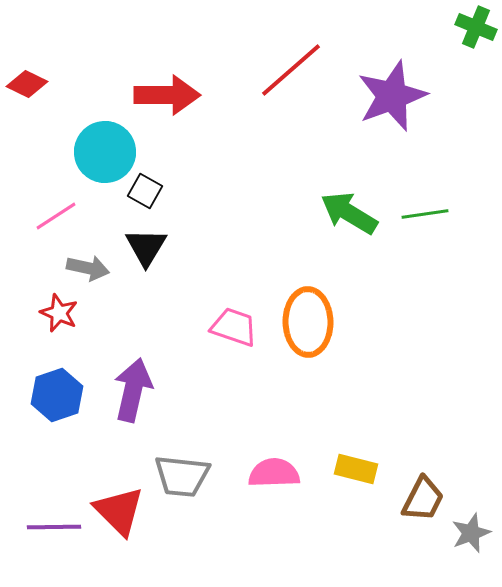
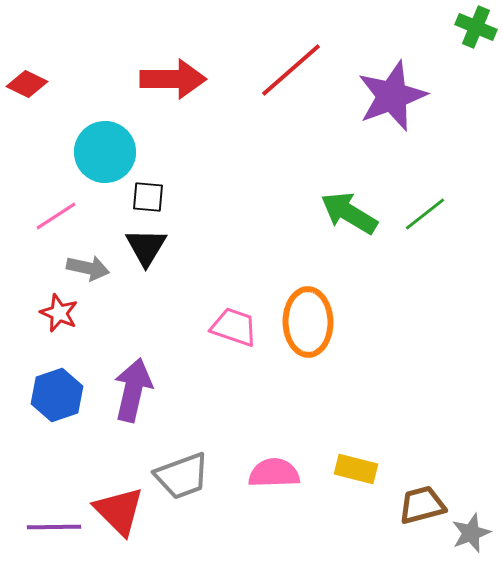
red arrow: moved 6 px right, 16 px up
black square: moved 3 px right, 6 px down; rotated 24 degrees counterclockwise
green line: rotated 30 degrees counterclockwise
gray trapezoid: rotated 26 degrees counterclockwise
brown trapezoid: moved 1 px left, 6 px down; rotated 132 degrees counterclockwise
